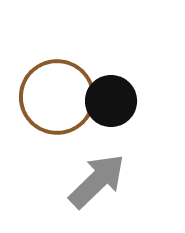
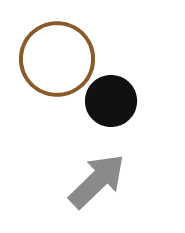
brown circle: moved 38 px up
